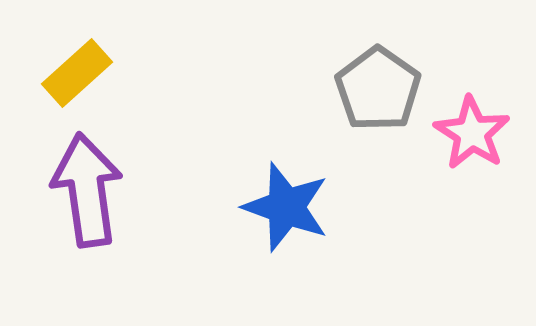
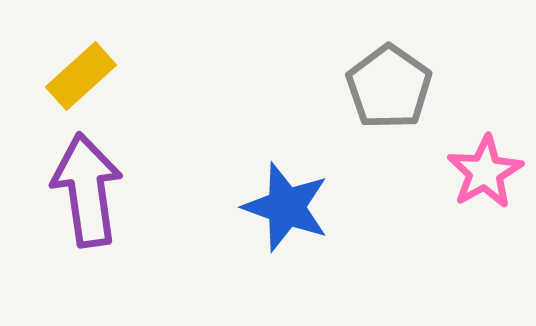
yellow rectangle: moved 4 px right, 3 px down
gray pentagon: moved 11 px right, 2 px up
pink star: moved 13 px right, 39 px down; rotated 10 degrees clockwise
